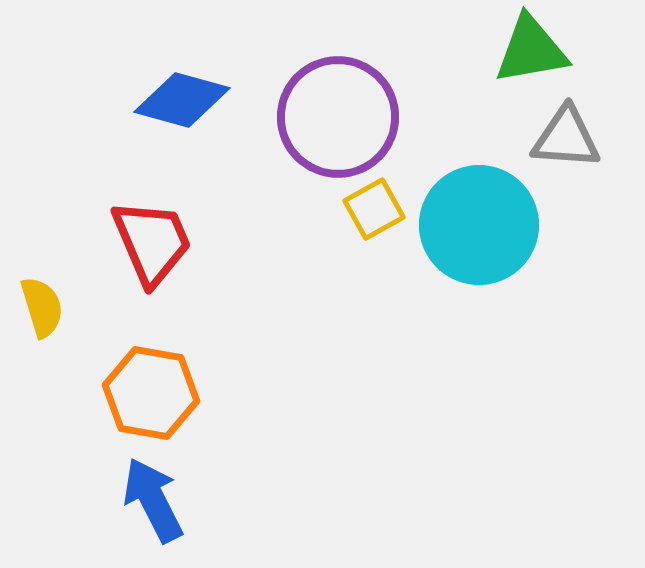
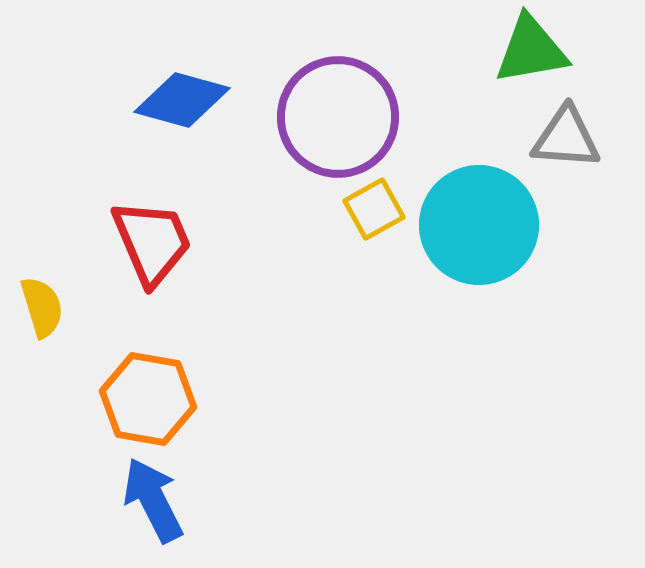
orange hexagon: moved 3 px left, 6 px down
